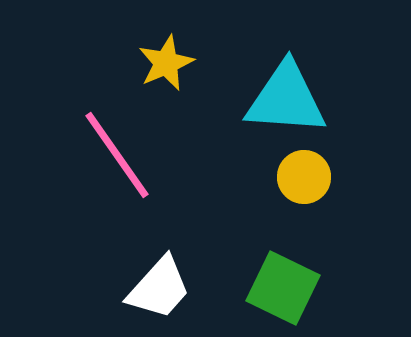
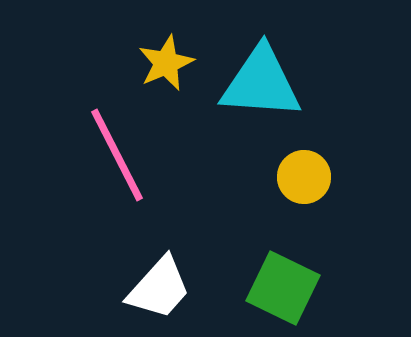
cyan triangle: moved 25 px left, 16 px up
pink line: rotated 8 degrees clockwise
